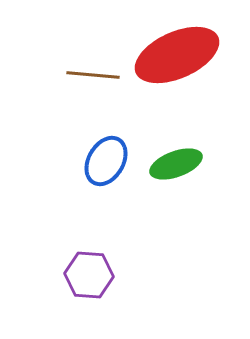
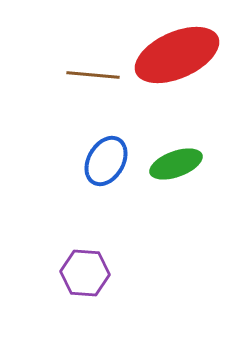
purple hexagon: moved 4 px left, 2 px up
